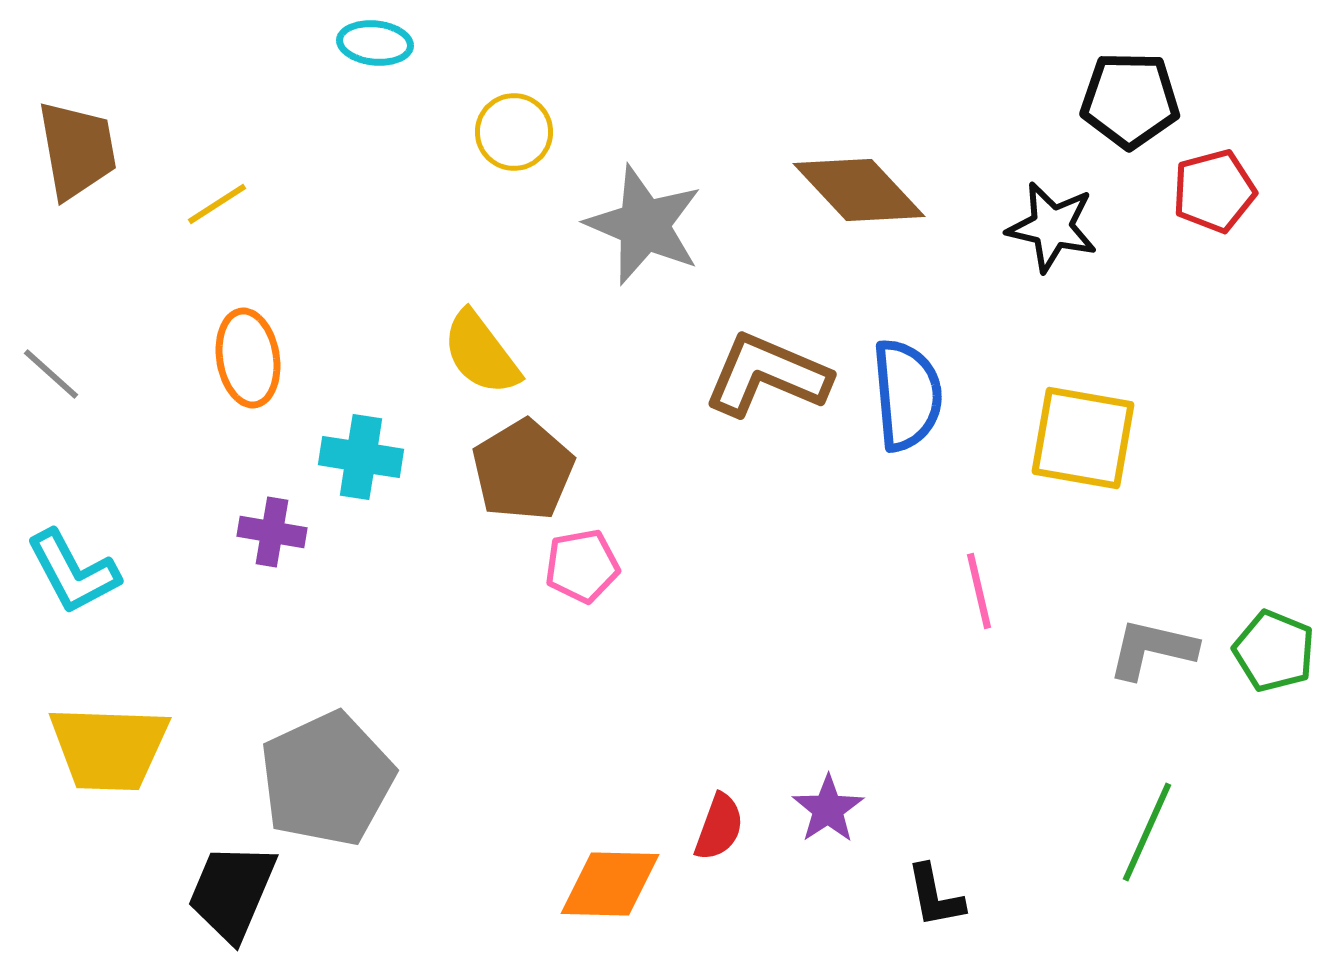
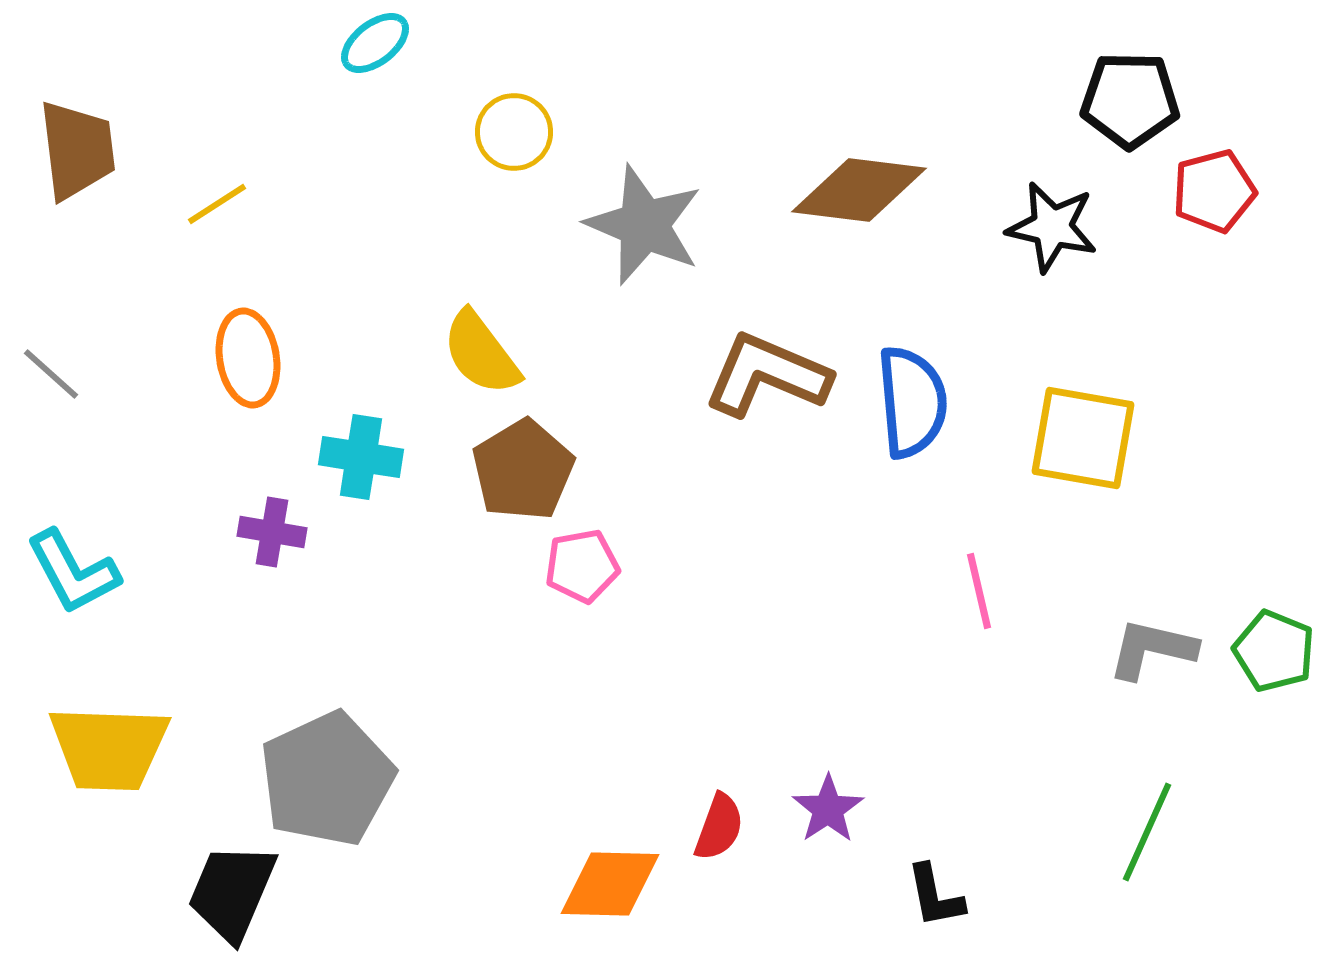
cyan ellipse: rotated 44 degrees counterclockwise
brown trapezoid: rotated 3 degrees clockwise
brown diamond: rotated 40 degrees counterclockwise
blue semicircle: moved 5 px right, 7 px down
